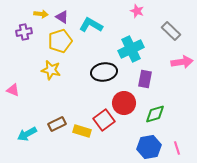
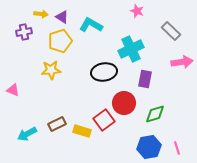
yellow star: rotated 18 degrees counterclockwise
